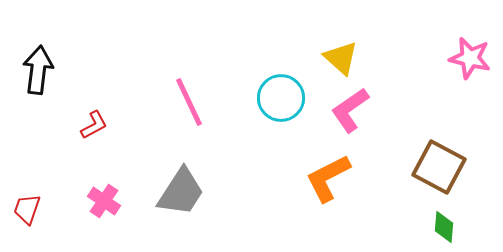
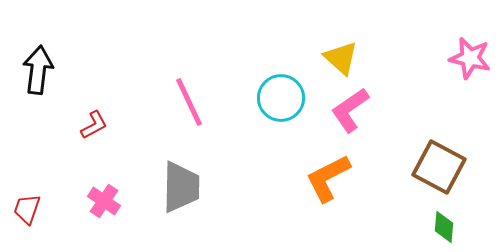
gray trapezoid: moved 5 px up; rotated 32 degrees counterclockwise
